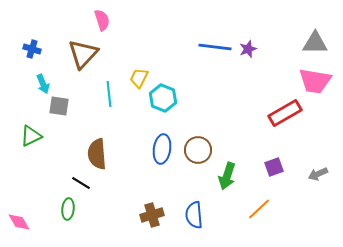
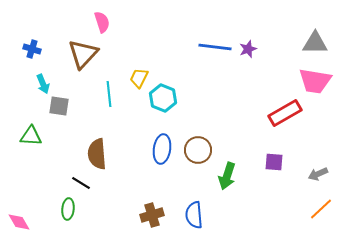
pink semicircle: moved 2 px down
green triangle: rotated 30 degrees clockwise
purple square: moved 5 px up; rotated 24 degrees clockwise
orange line: moved 62 px right
